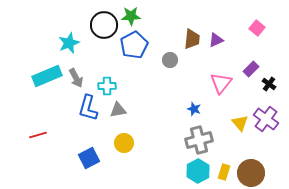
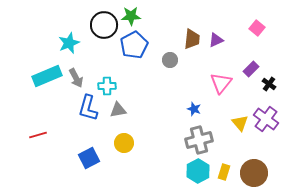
brown circle: moved 3 px right
